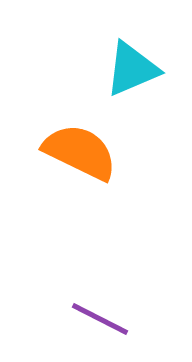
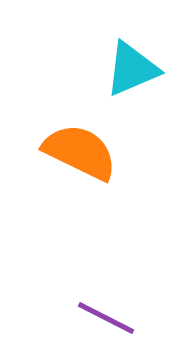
purple line: moved 6 px right, 1 px up
